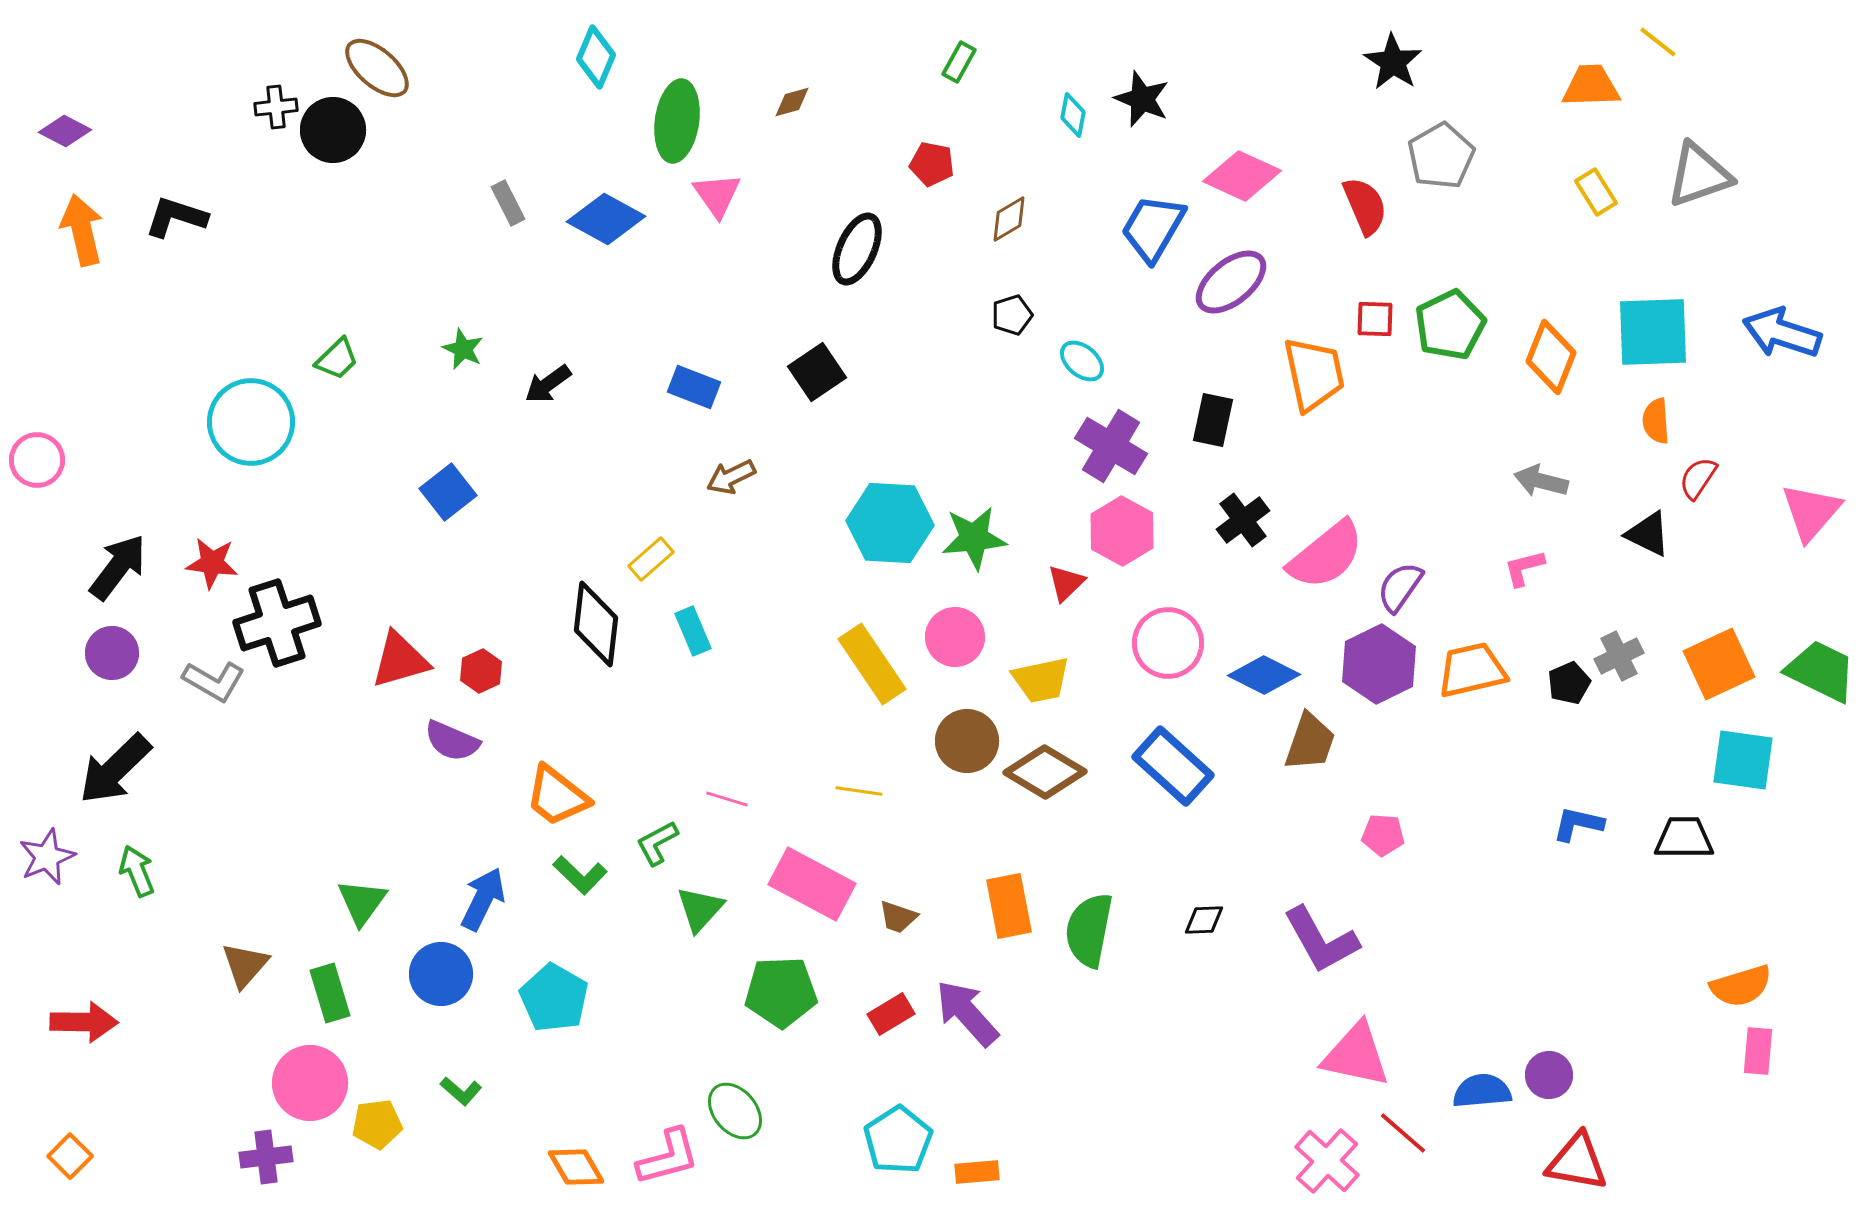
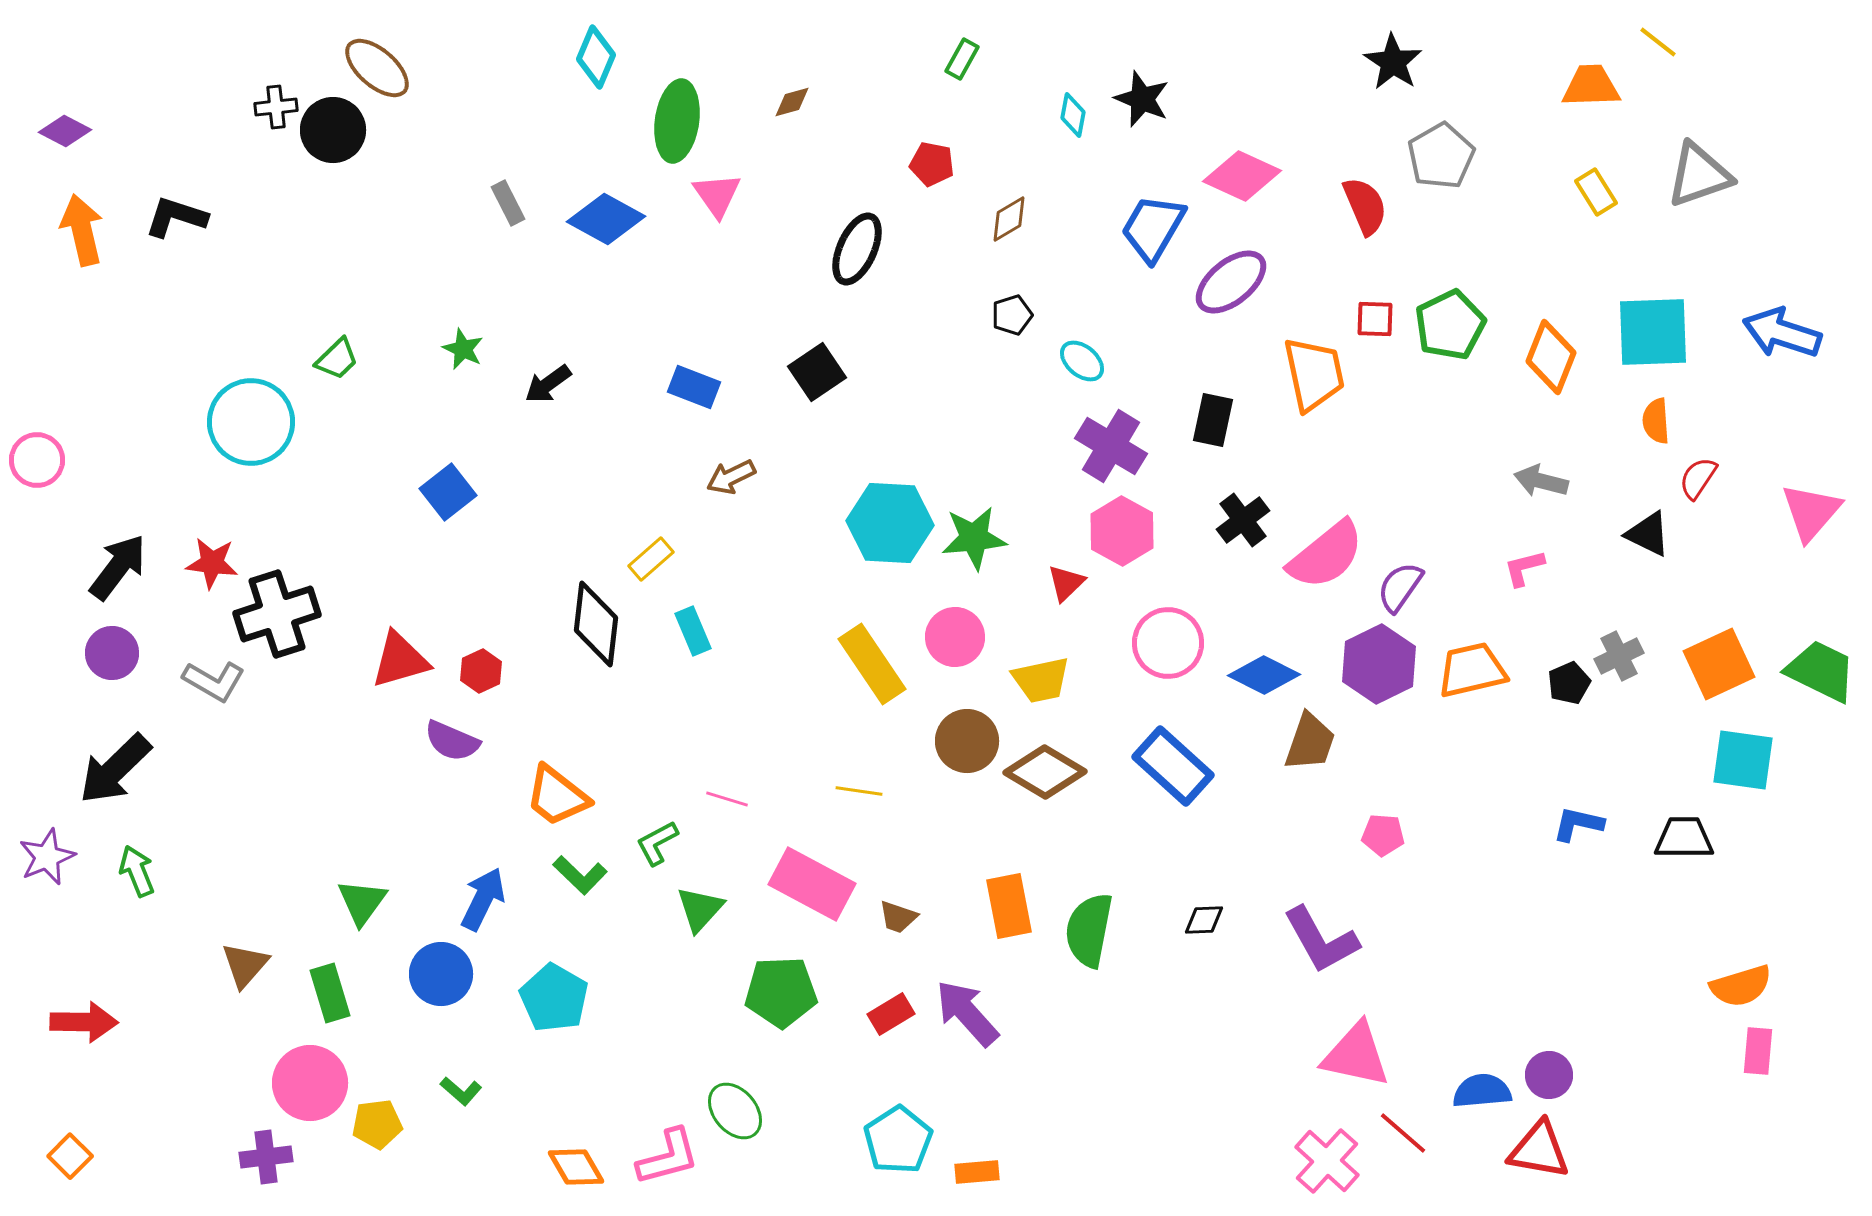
green rectangle at (959, 62): moved 3 px right, 3 px up
black cross at (277, 623): moved 9 px up
red triangle at (1577, 1162): moved 38 px left, 12 px up
